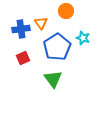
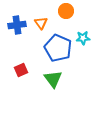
blue cross: moved 4 px left, 4 px up
cyan star: rotated 24 degrees counterclockwise
blue pentagon: moved 1 px right, 1 px down; rotated 16 degrees counterclockwise
red square: moved 2 px left, 12 px down
